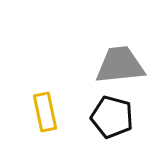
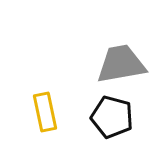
gray trapezoid: moved 1 px right, 1 px up; rotated 4 degrees counterclockwise
